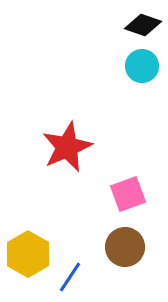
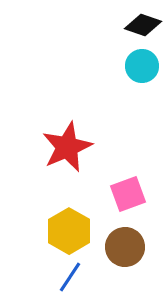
yellow hexagon: moved 41 px right, 23 px up
